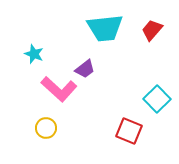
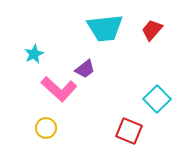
cyan star: rotated 24 degrees clockwise
